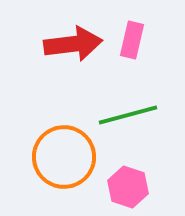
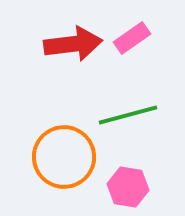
pink rectangle: moved 2 px up; rotated 42 degrees clockwise
pink hexagon: rotated 9 degrees counterclockwise
